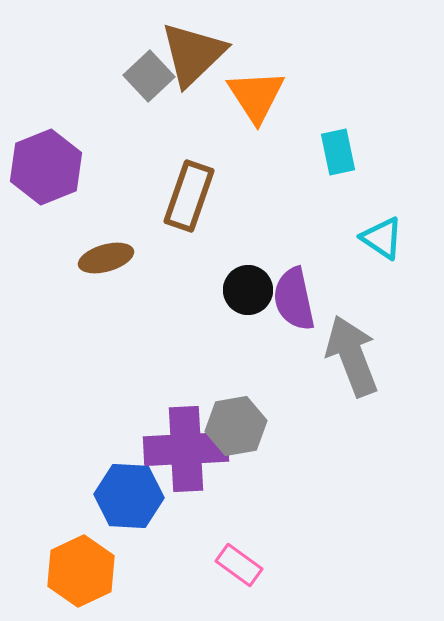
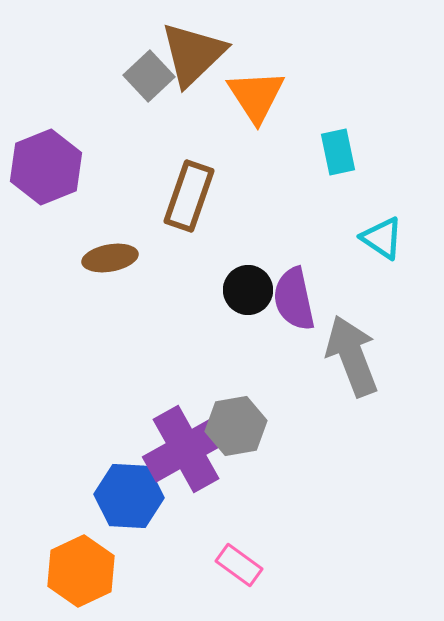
brown ellipse: moved 4 px right; rotated 6 degrees clockwise
purple cross: rotated 26 degrees counterclockwise
